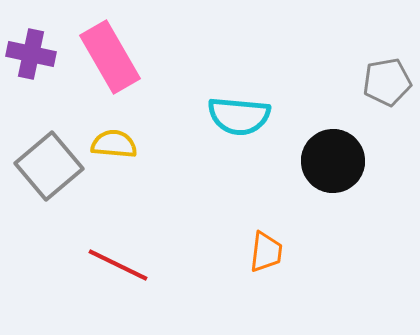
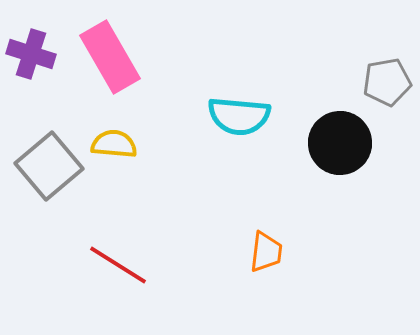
purple cross: rotated 6 degrees clockwise
black circle: moved 7 px right, 18 px up
red line: rotated 6 degrees clockwise
